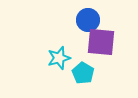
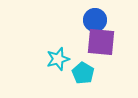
blue circle: moved 7 px right
cyan star: moved 1 px left, 1 px down
